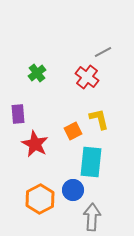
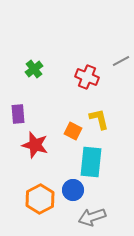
gray line: moved 18 px right, 9 px down
green cross: moved 3 px left, 4 px up
red cross: rotated 15 degrees counterclockwise
orange square: rotated 36 degrees counterclockwise
red star: moved 1 px down; rotated 12 degrees counterclockwise
gray arrow: rotated 112 degrees counterclockwise
